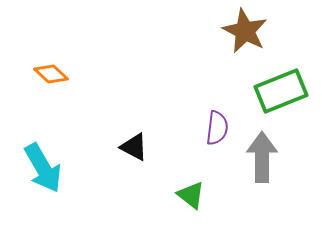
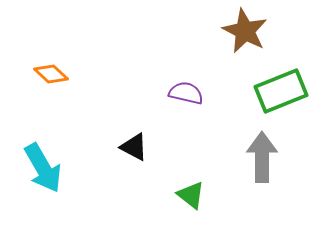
purple semicircle: moved 31 px left, 35 px up; rotated 84 degrees counterclockwise
